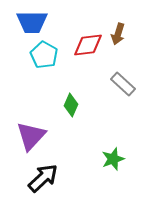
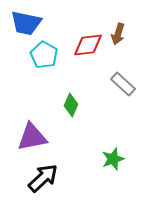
blue trapezoid: moved 6 px left, 1 px down; rotated 12 degrees clockwise
purple triangle: moved 1 px right, 1 px down; rotated 36 degrees clockwise
